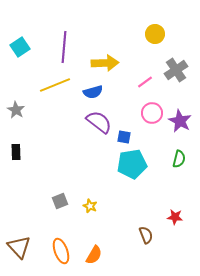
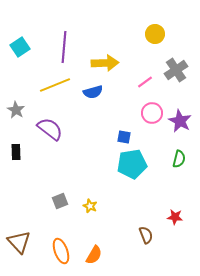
purple semicircle: moved 49 px left, 7 px down
brown triangle: moved 5 px up
